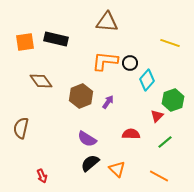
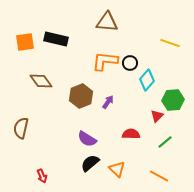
green hexagon: rotated 15 degrees clockwise
